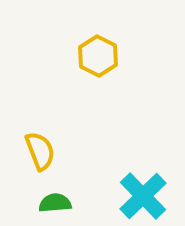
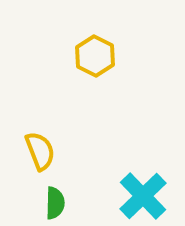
yellow hexagon: moved 3 px left
green semicircle: rotated 96 degrees clockwise
